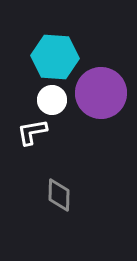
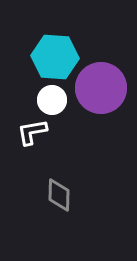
purple circle: moved 5 px up
